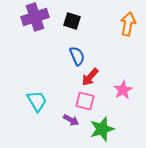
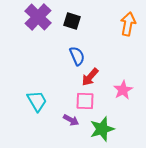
purple cross: moved 3 px right; rotated 28 degrees counterclockwise
pink square: rotated 12 degrees counterclockwise
